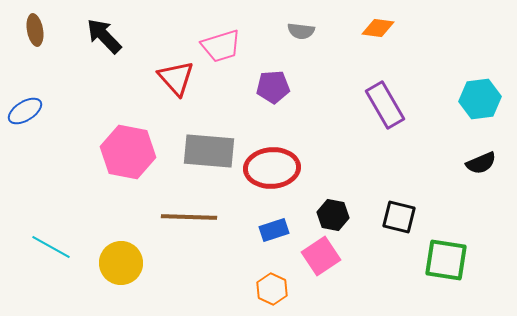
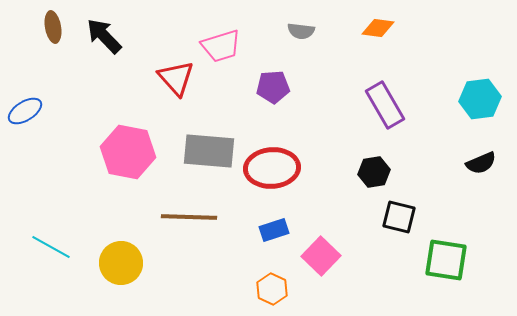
brown ellipse: moved 18 px right, 3 px up
black hexagon: moved 41 px right, 43 px up; rotated 20 degrees counterclockwise
pink square: rotated 12 degrees counterclockwise
